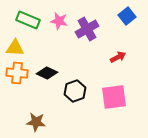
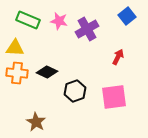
red arrow: rotated 35 degrees counterclockwise
black diamond: moved 1 px up
brown star: rotated 24 degrees clockwise
